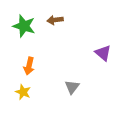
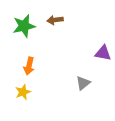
green star: rotated 30 degrees counterclockwise
purple triangle: rotated 30 degrees counterclockwise
gray triangle: moved 11 px right, 4 px up; rotated 14 degrees clockwise
yellow star: rotated 28 degrees clockwise
